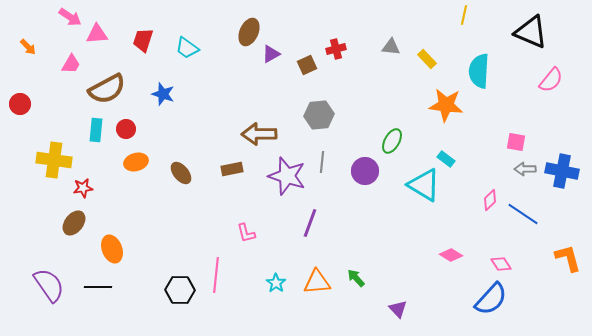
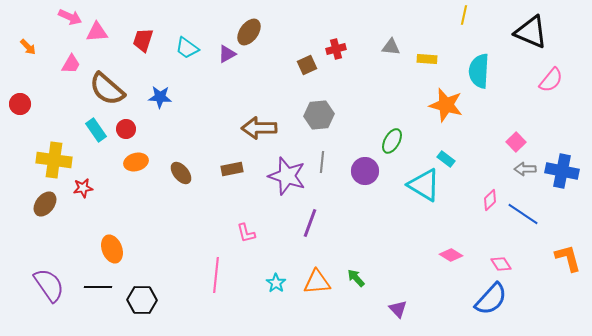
pink arrow at (70, 17): rotated 10 degrees counterclockwise
brown ellipse at (249, 32): rotated 12 degrees clockwise
pink triangle at (97, 34): moved 2 px up
purple triangle at (271, 54): moved 44 px left
yellow rectangle at (427, 59): rotated 42 degrees counterclockwise
brown semicircle at (107, 89): rotated 69 degrees clockwise
blue star at (163, 94): moved 3 px left, 3 px down; rotated 15 degrees counterclockwise
orange star at (446, 105): rotated 8 degrees clockwise
cyan rectangle at (96, 130): rotated 40 degrees counterclockwise
brown arrow at (259, 134): moved 6 px up
pink square at (516, 142): rotated 36 degrees clockwise
brown ellipse at (74, 223): moved 29 px left, 19 px up
black hexagon at (180, 290): moved 38 px left, 10 px down
